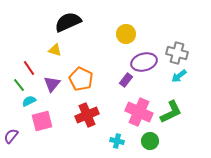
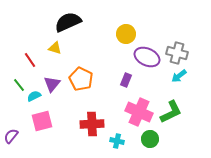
yellow triangle: moved 2 px up
purple ellipse: moved 3 px right, 5 px up; rotated 40 degrees clockwise
red line: moved 1 px right, 8 px up
purple rectangle: rotated 16 degrees counterclockwise
cyan semicircle: moved 5 px right, 5 px up
red cross: moved 5 px right, 9 px down; rotated 20 degrees clockwise
green circle: moved 2 px up
